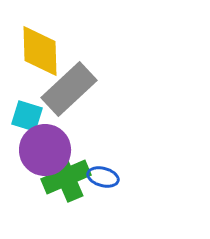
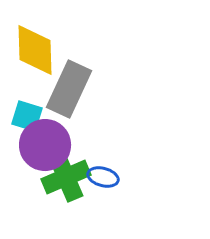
yellow diamond: moved 5 px left, 1 px up
gray rectangle: rotated 22 degrees counterclockwise
purple circle: moved 5 px up
